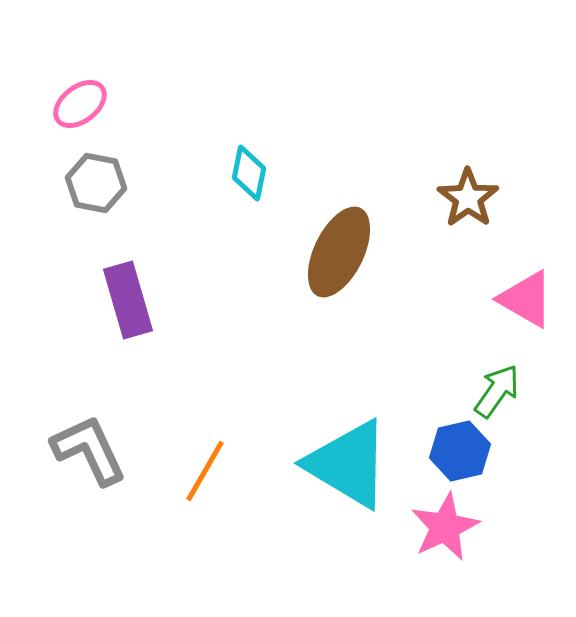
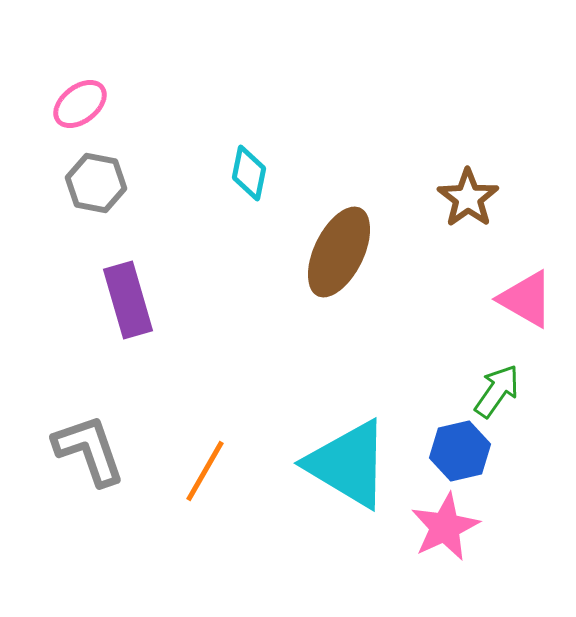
gray L-shape: rotated 6 degrees clockwise
